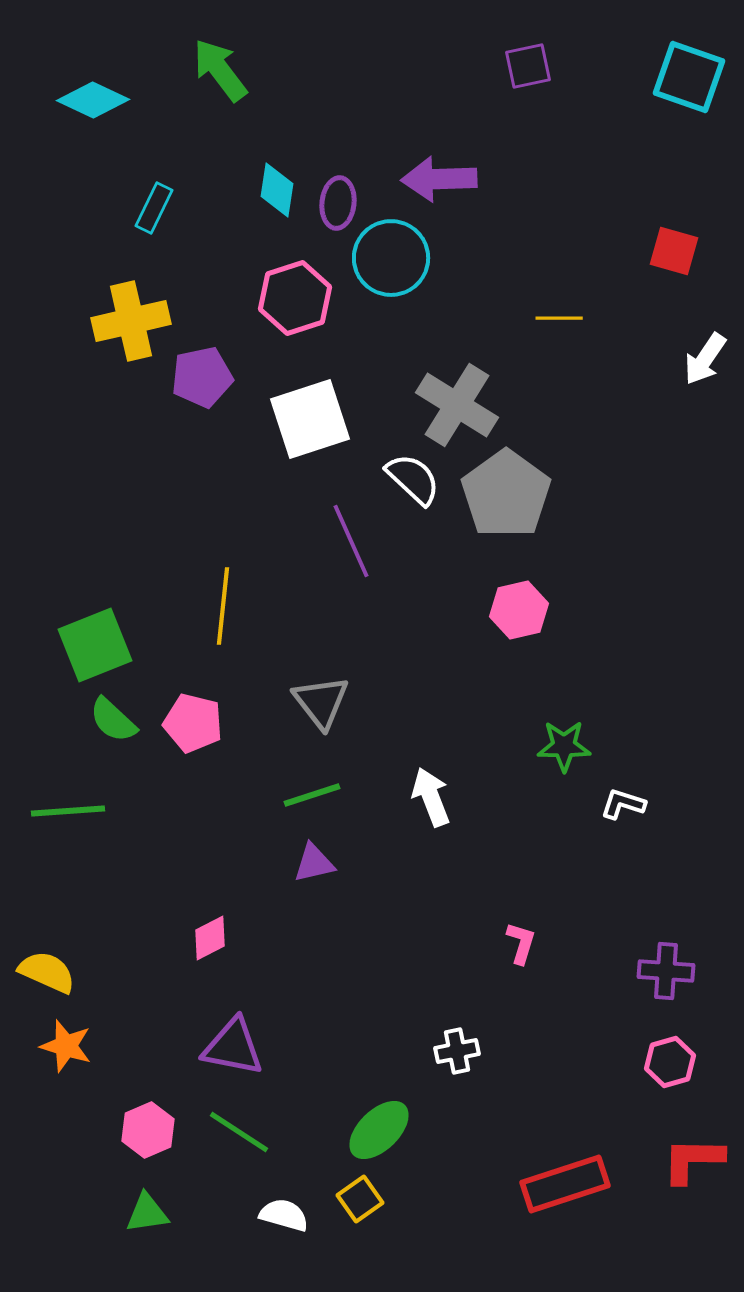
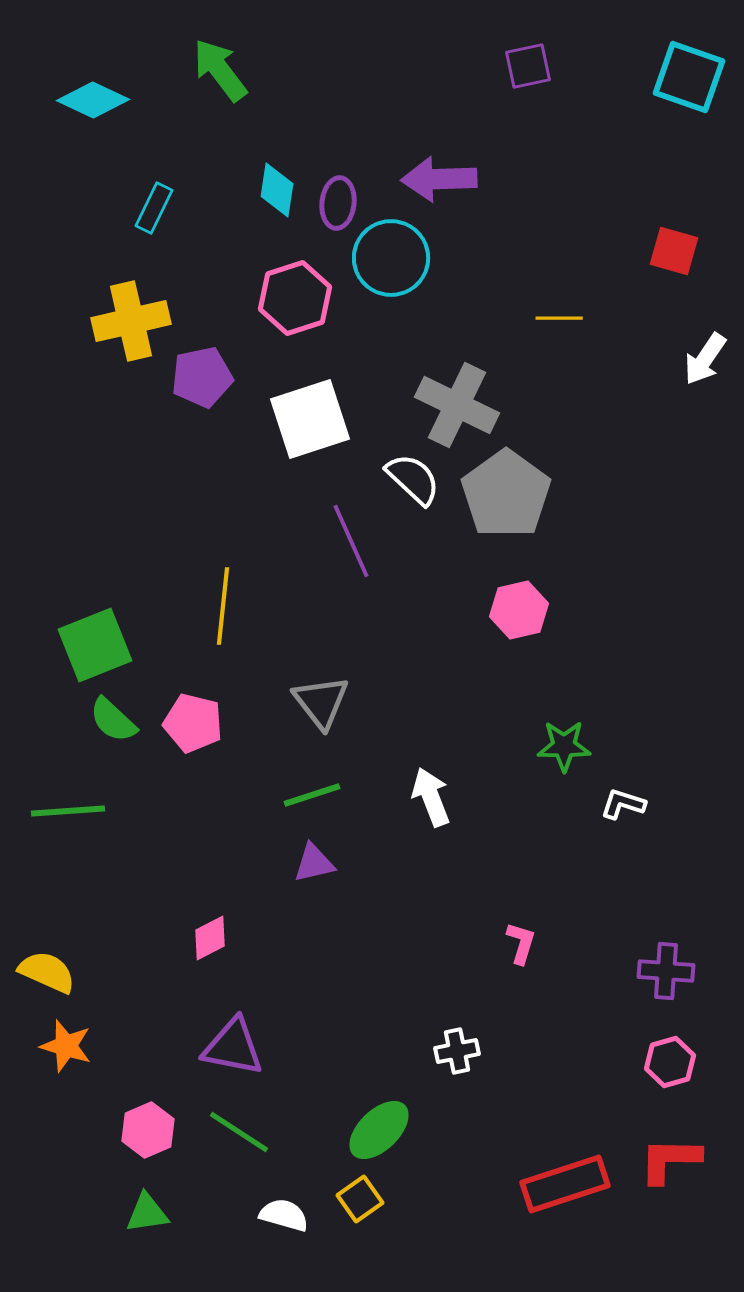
gray cross at (457, 405): rotated 6 degrees counterclockwise
red L-shape at (693, 1160): moved 23 px left
